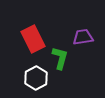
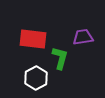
red rectangle: rotated 56 degrees counterclockwise
